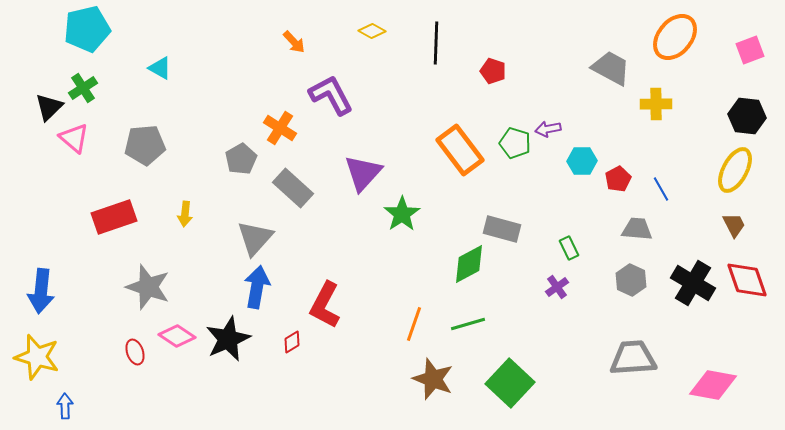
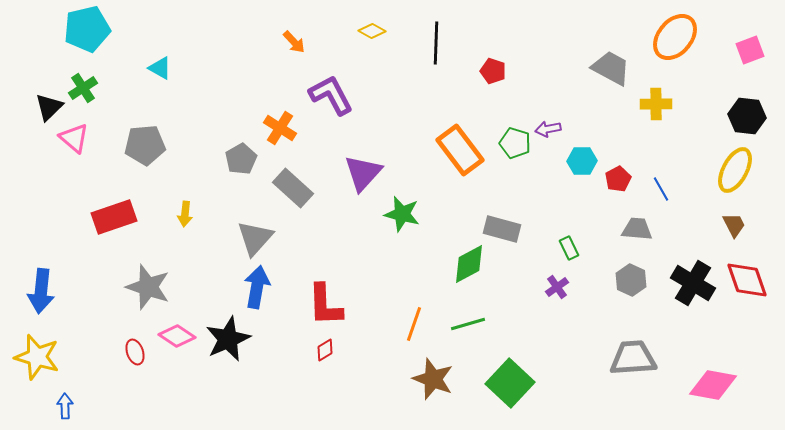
green star at (402, 214): rotated 24 degrees counterclockwise
red L-shape at (325, 305): rotated 30 degrees counterclockwise
red diamond at (292, 342): moved 33 px right, 8 px down
